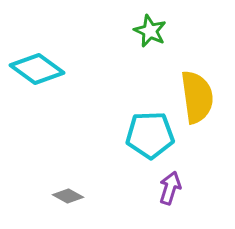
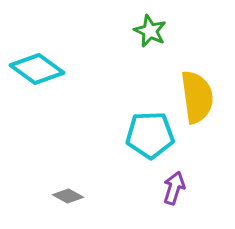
purple arrow: moved 4 px right
